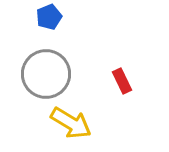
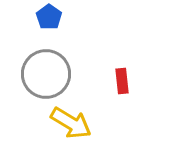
blue pentagon: rotated 15 degrees counterclockwise
red rectangle: rotated 20 degrees clockwise
